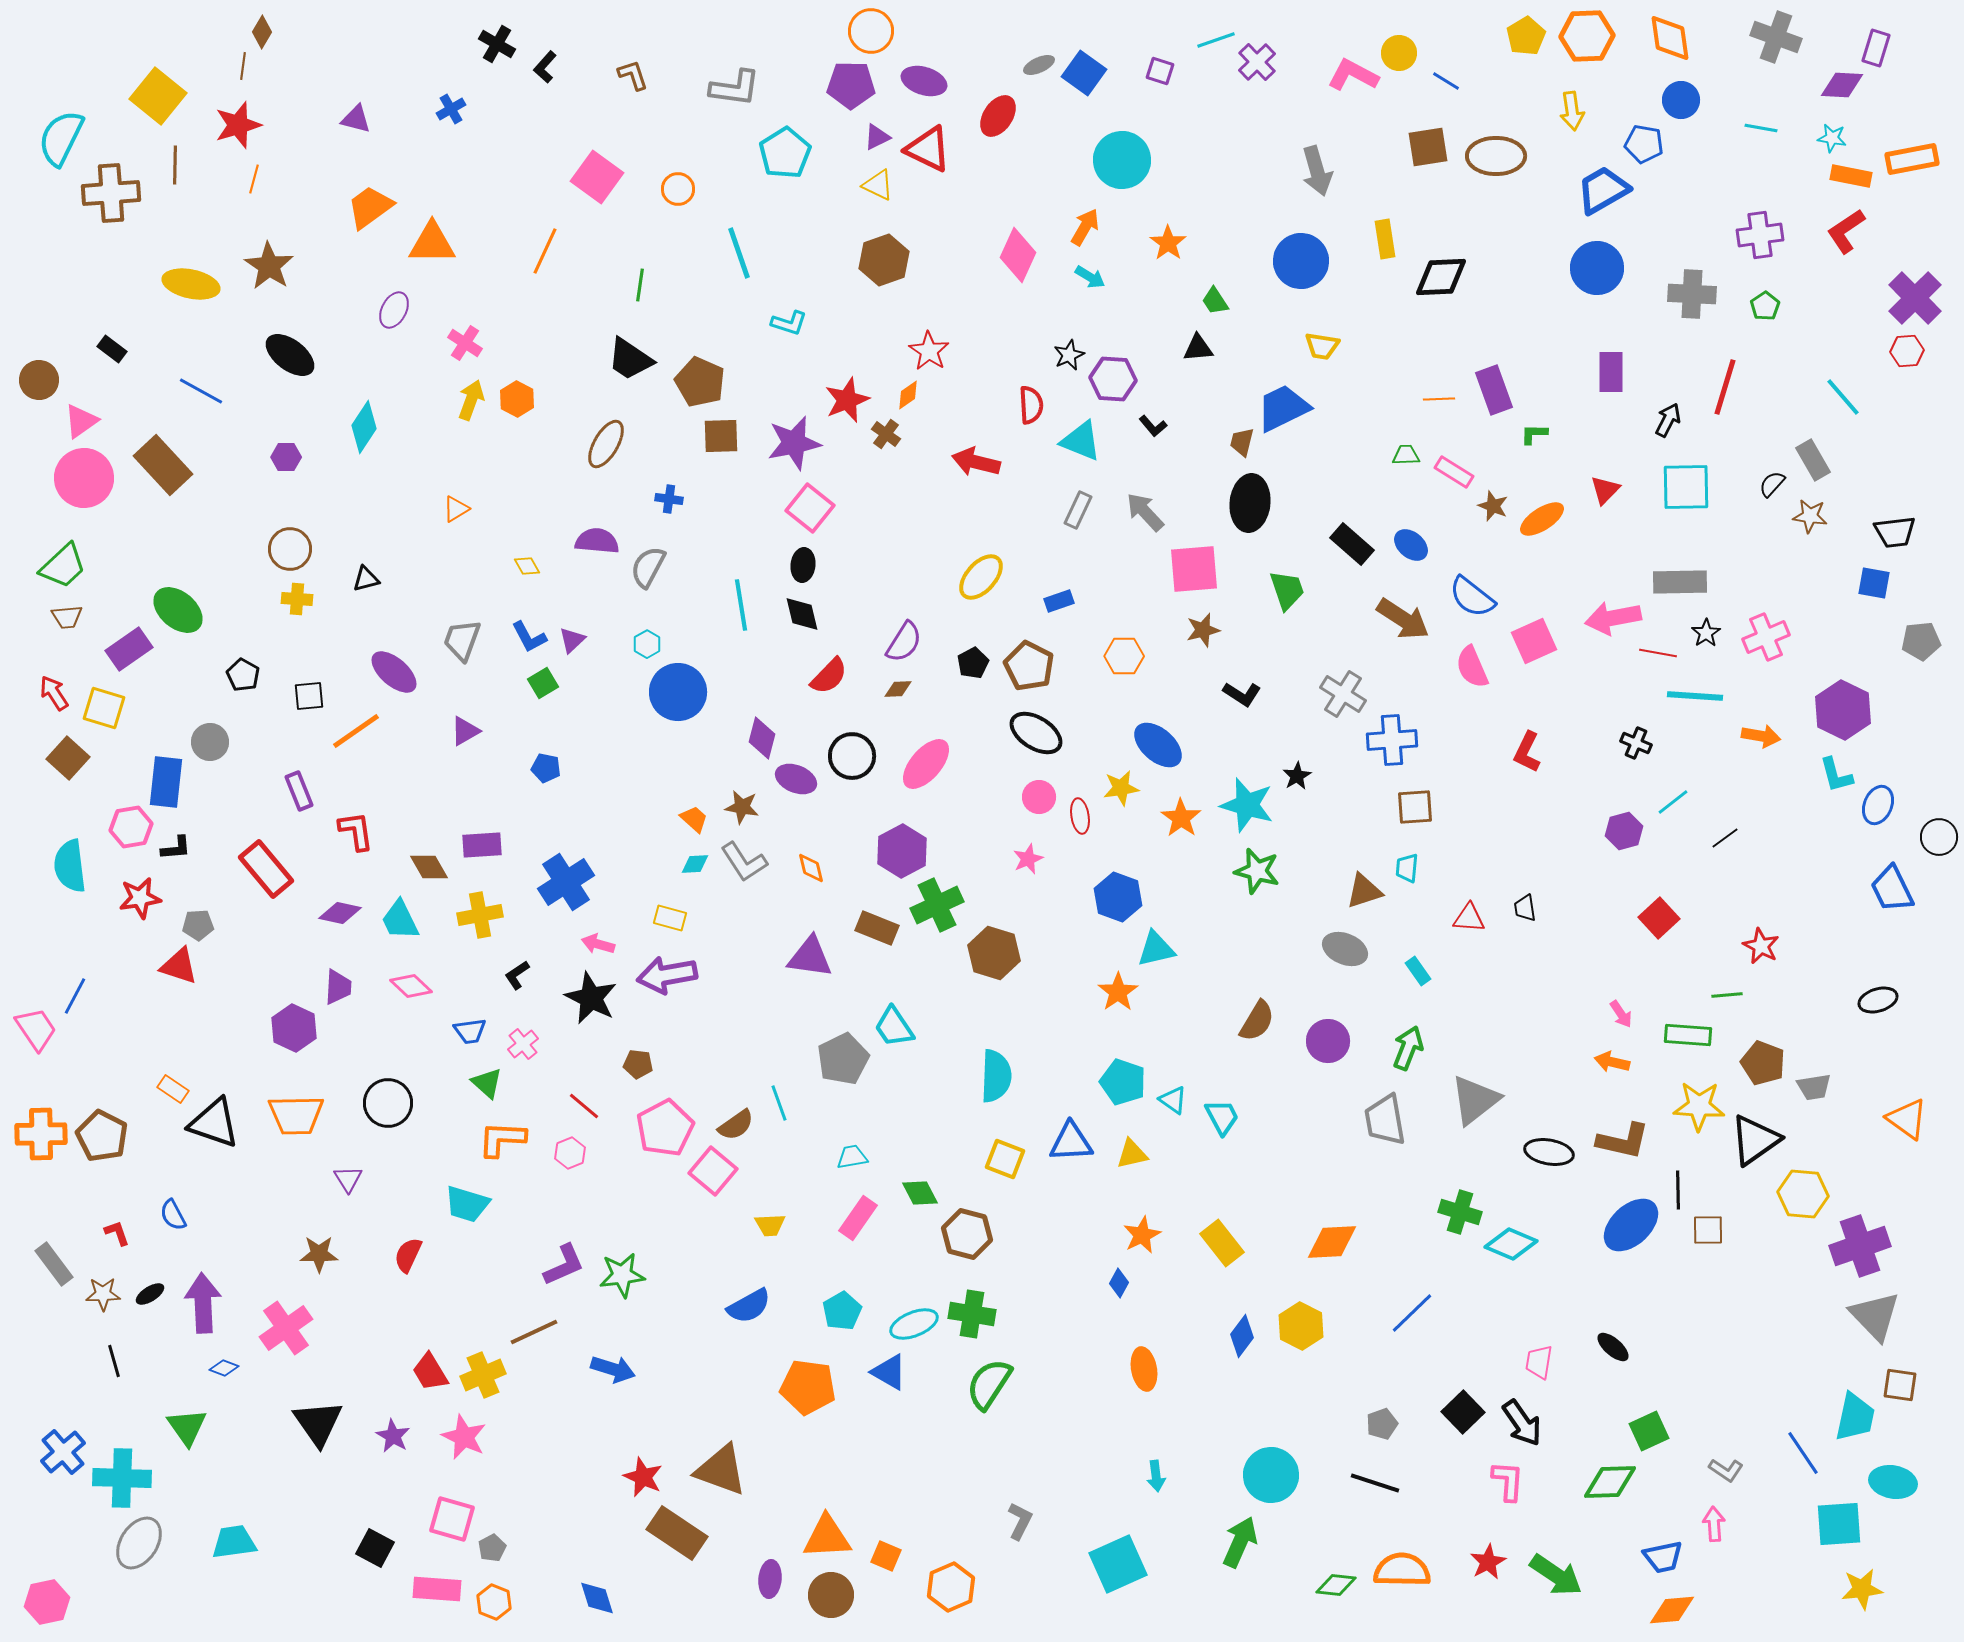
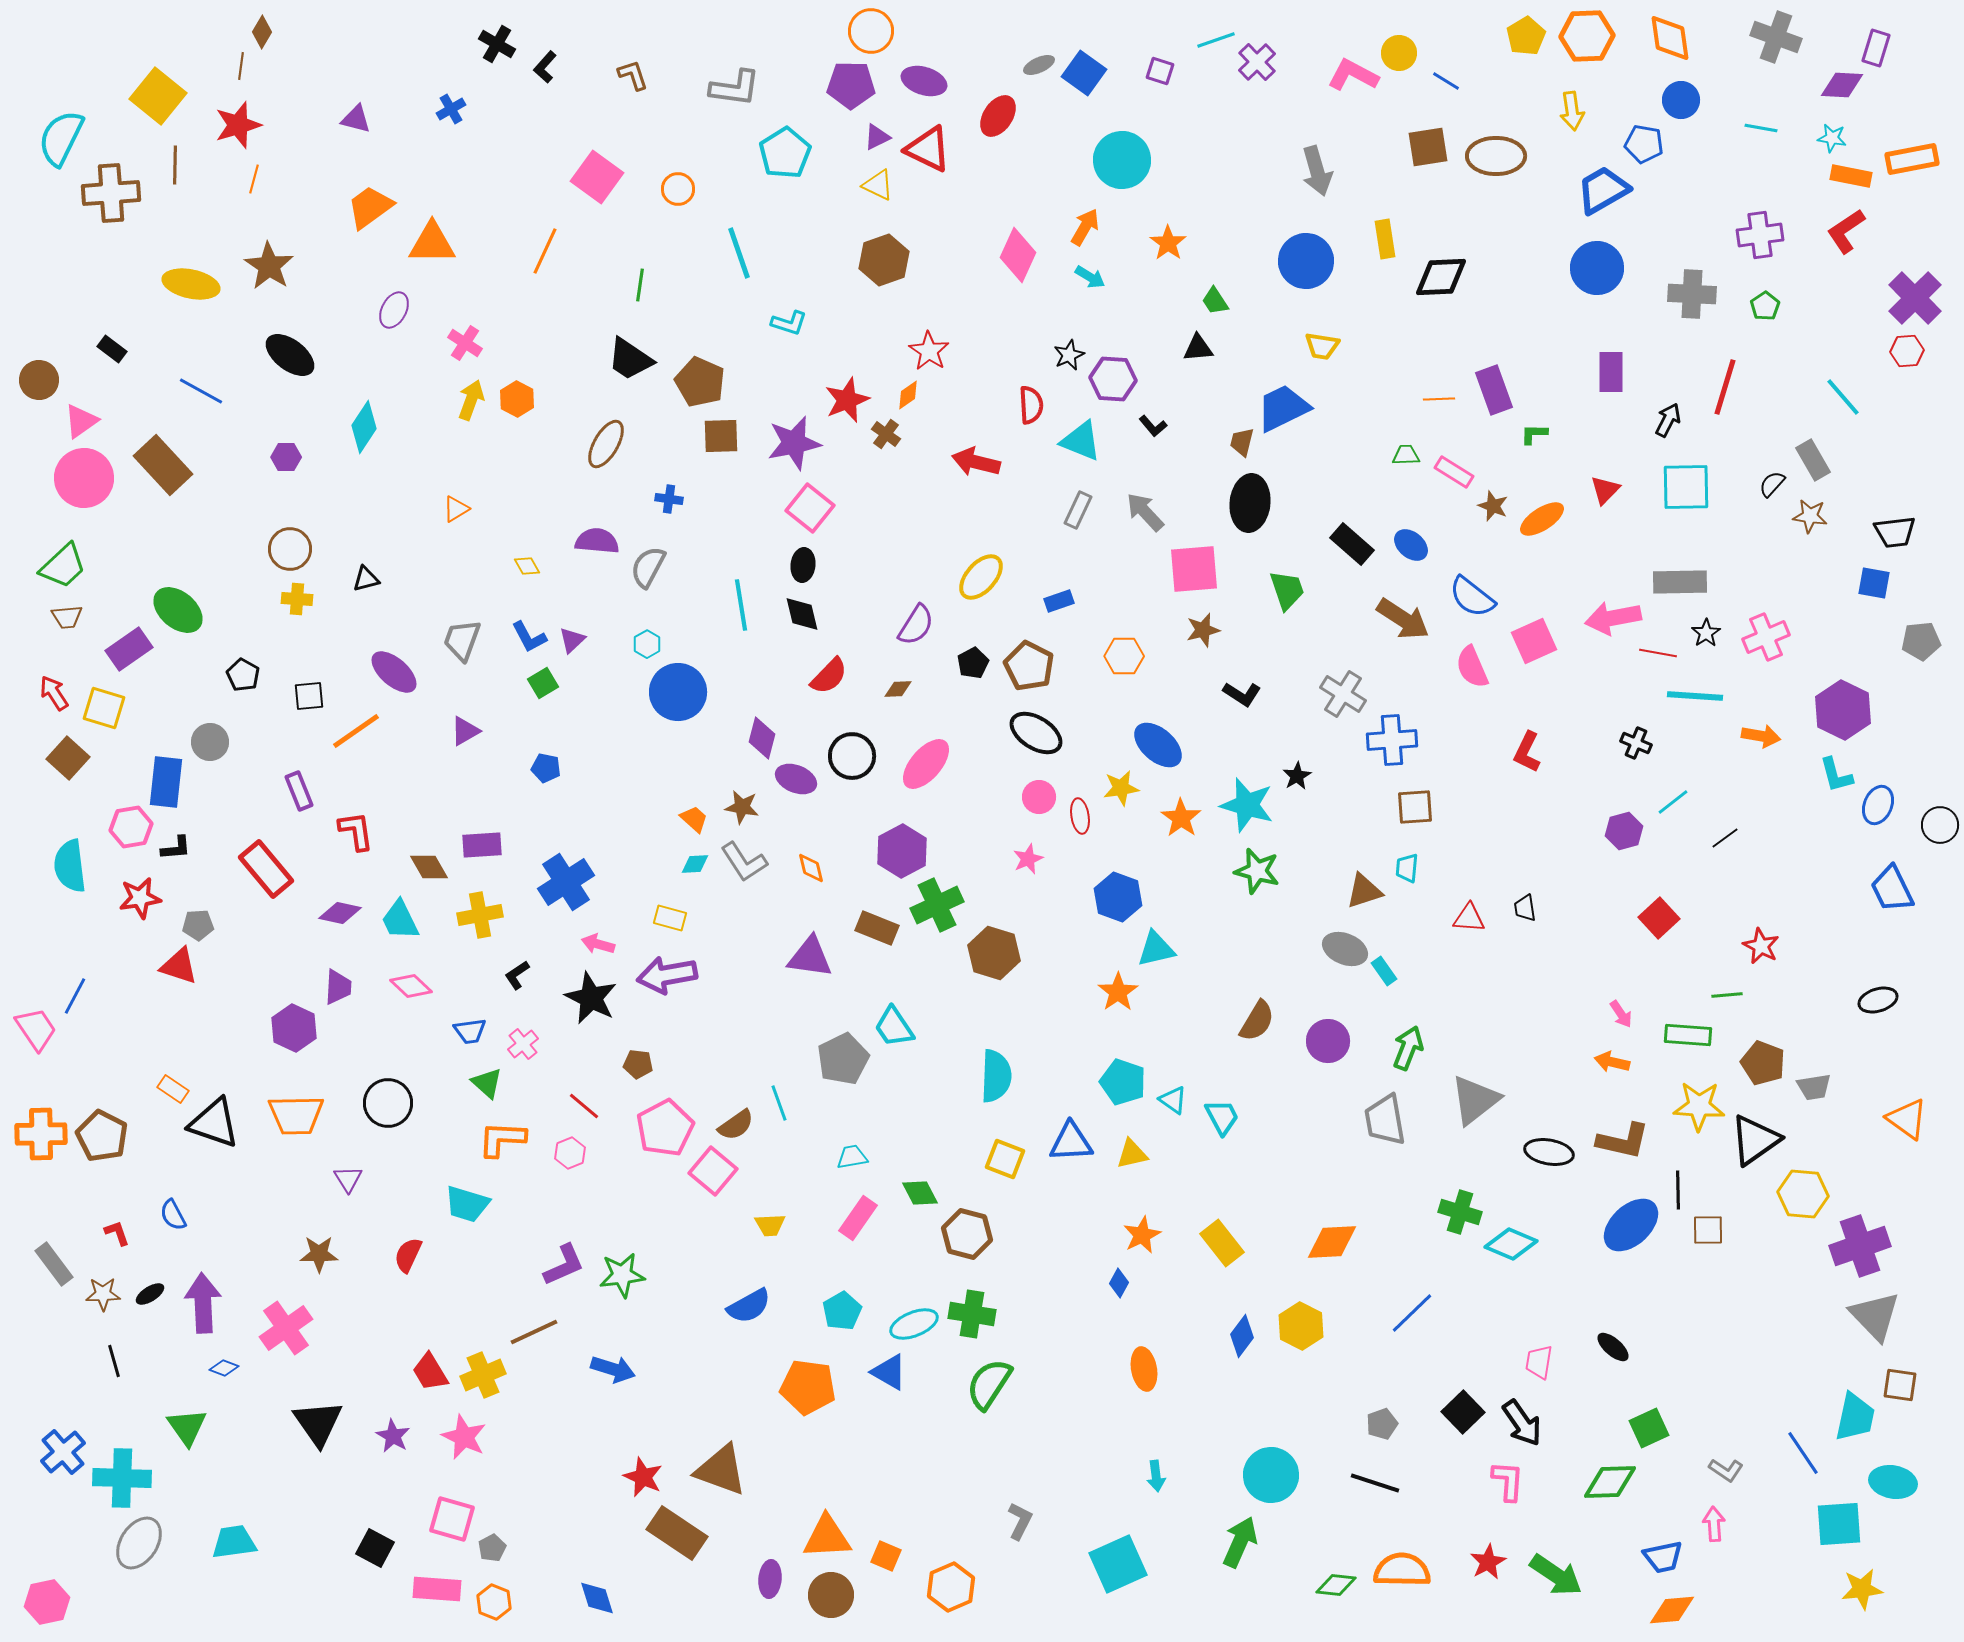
brown line at (243, 66): moved 2 px left
blue circle at (1301, 261): moved 5 px right
purple semicircle at (904, 642): moved 12 px right, 17 px up
black circle at (1939, 837): moved 1 px right, 12 px up
cyan rectangle at (1418, 971): moved 34 px left
green square at (1649, 1431): moved 3 px up
